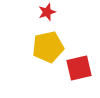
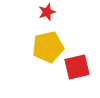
red square: moved 2 px left, 1 px up
